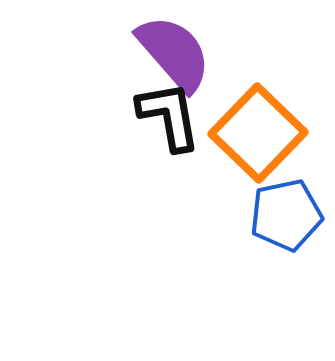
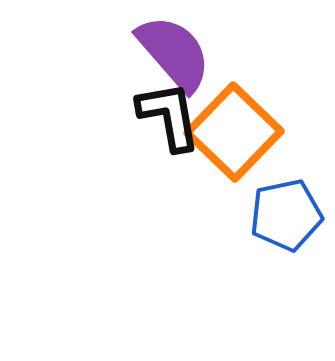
orange square: moved 24 px left, 1 px up
